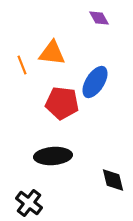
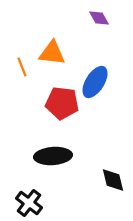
orange line: moved 2 px down
